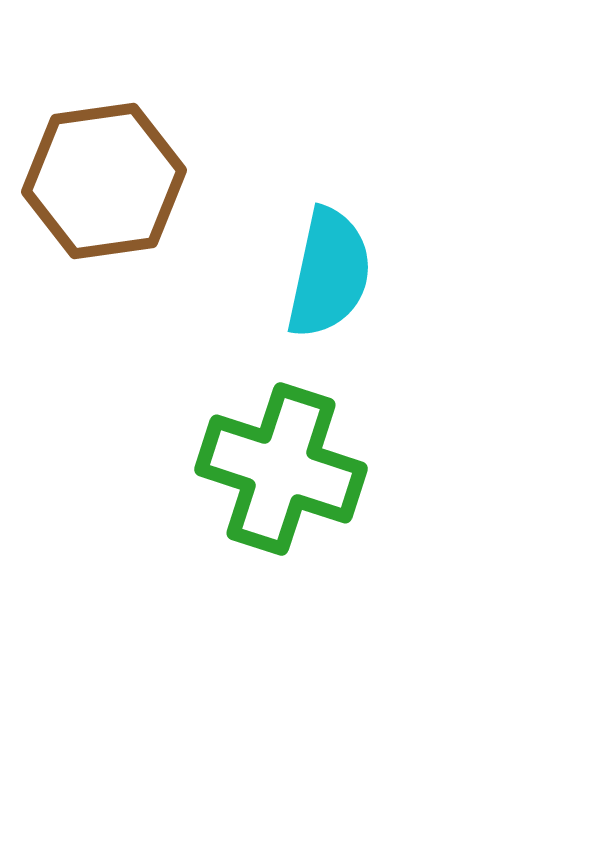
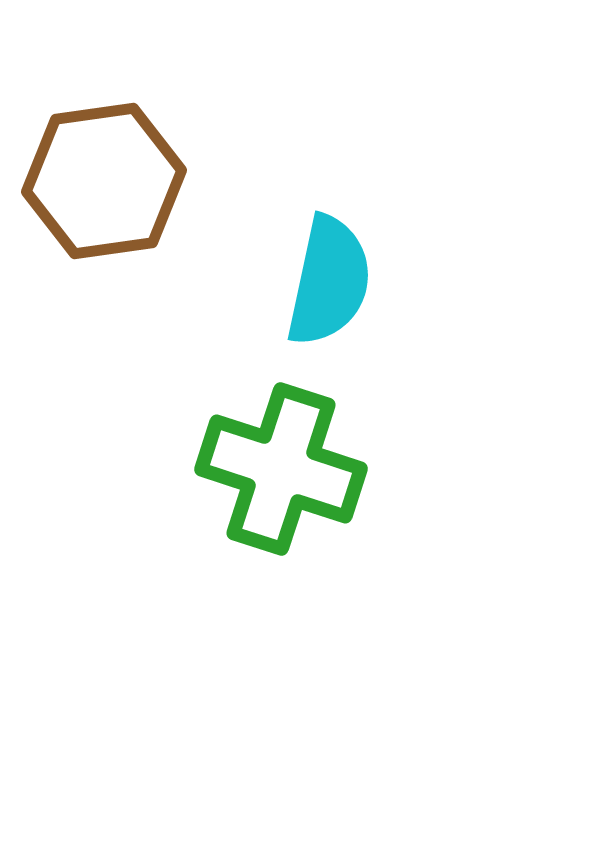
cyan semicircle: moved 8 px down
